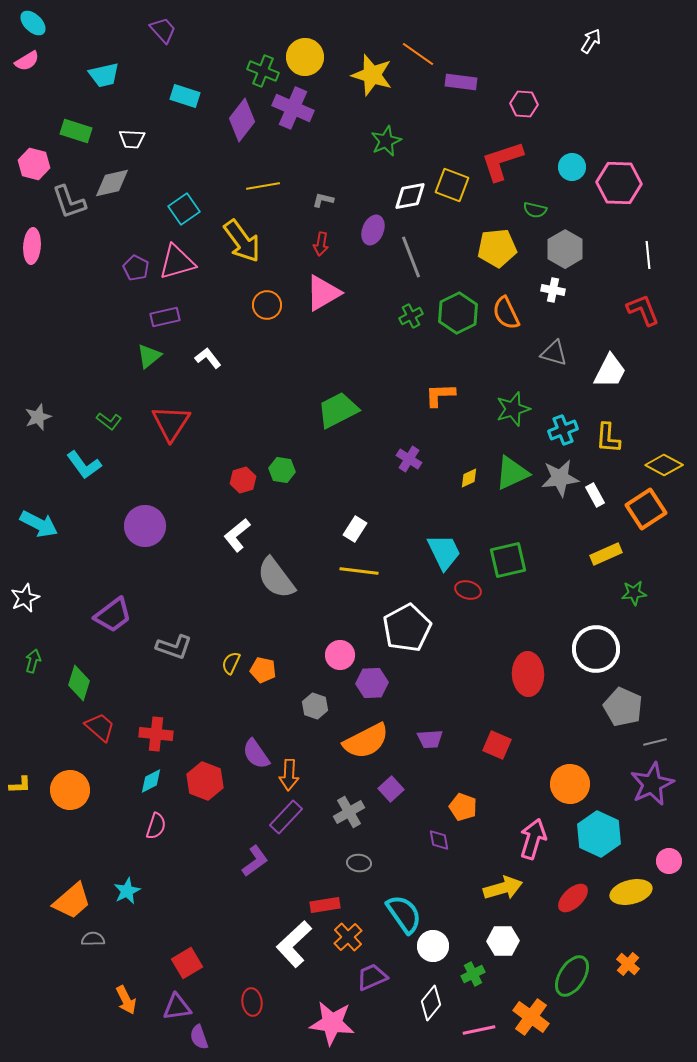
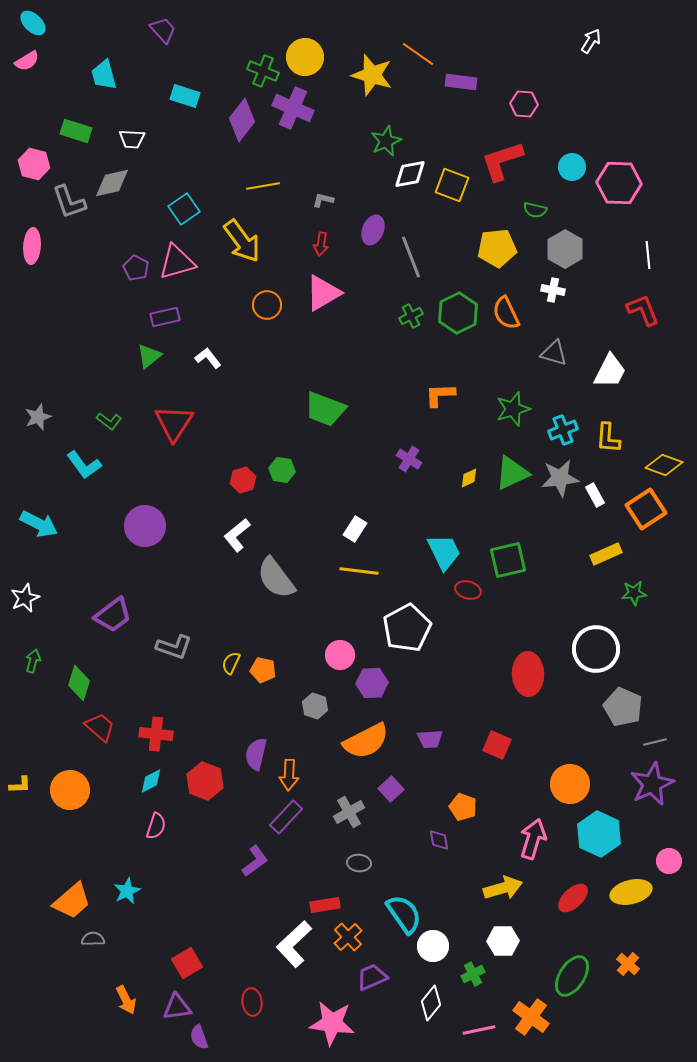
cyan trapezoid at (104, 75): rotated 88 degrees clockwise
white diamond at (410, 196): moved 22 px up
green trapezoid at (338, 410): moved 13 px left, 1 px up; rotated 132 degrees counterclockwise
red triangle at (171, 423): moved 3 px right
yellow diamond at (664, 465): rotated 9 degrees counterclockwise
purple semicircle at (256, 754): rotated 48 degrees clockwise
